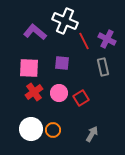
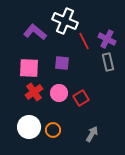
gray rectangle: moved 5 px right, 5 px up
white circle: moved 2 px left, 2 px up
